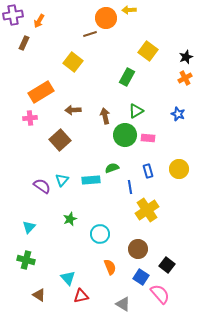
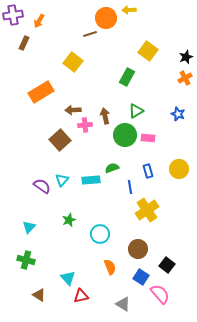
pink cross at (30, 118): moved 55 px right, 7 px down
green star at (70, 219): moved 1 px left, 1 px down
